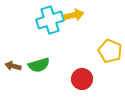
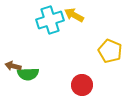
yellow arrow: rotated 138 degrees counterclockwise
green semicircle: moved 11 px left, 9 px down; rotated 15 degrees clockwise
red circle: moved 6 px down
